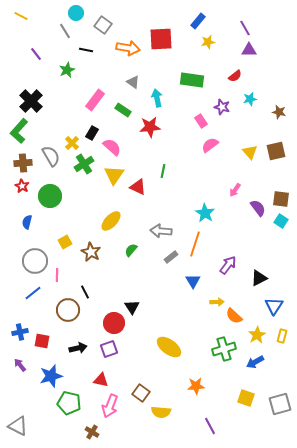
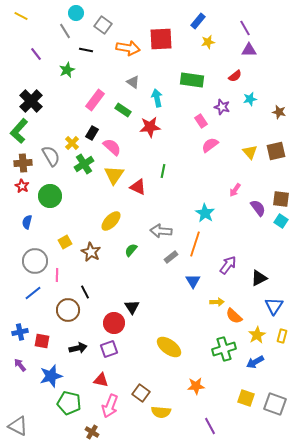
gray square at (280, 404): moved 5 px left; rotated 35 degrees clockwise
